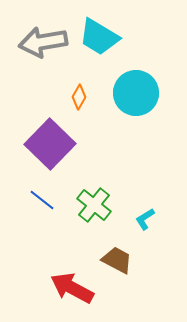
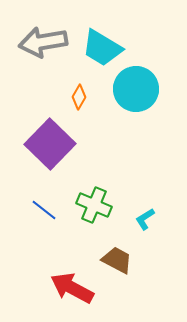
cyan trapezoid: moved 3 px right, 11 px down
cyan circle: moved 4 px up
blue line: moved 2 px right, 10 px down
green cross: rotated 16 degrees counterclockwise
